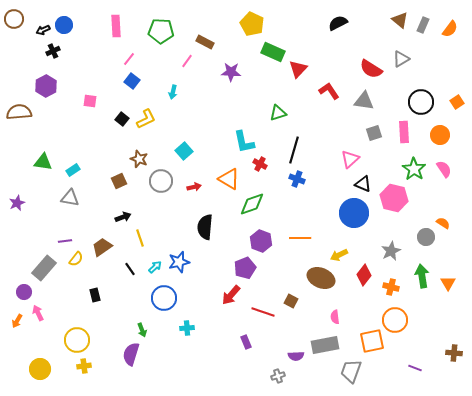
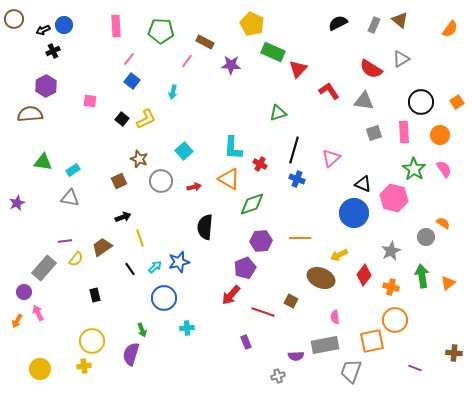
gray rectangle at (423, 25): moved 49 px left
purple star at (231, 72): moved 7 px up
brown semicircle at (19, 112): moved 11 px right, 2 px down
cyan L-shape at (244, 142): moved 11 px left, 6 px down; rotated 15 degrees clockwise
pink triangle at (350, 159): moved 19 px left, 1 px up
purple hexagon at (261, 241): rotated 25 degrees counterclockwise
orange triangle at (448, 283): rotated 21 degrees clockwise
yellow circle at (77, 340): moved 15 px right, 1 px down
